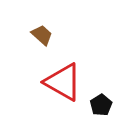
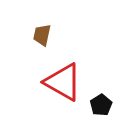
brown trapezoid: rotated 120 degrees counterclockwise
